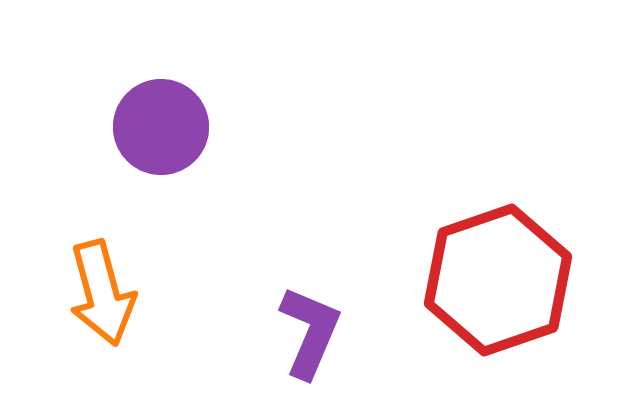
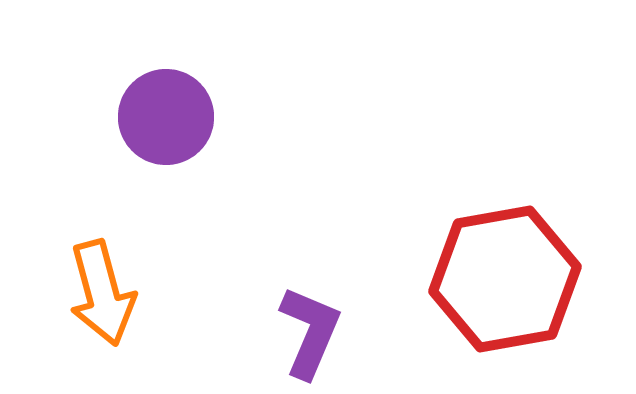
purple circle: moved 5 px right, 10 px up
red hexagon: moved 7 px right, 1 px up; rotated 9 degrees clockwise
